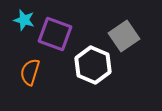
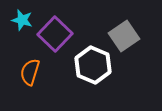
cyan star: moved 2 px left
purple square: rotated 24 degrees clockwise
